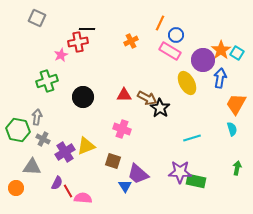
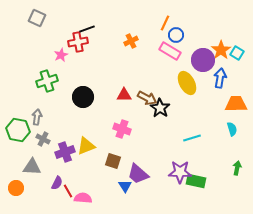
orange line: moved 5 px right
black line: rotated 21 degrees counterclockwise
orange trapezoid: rotated 60 degrees clockwise
purple cross: rotated 12 degrees clockwise
